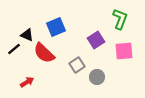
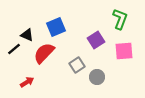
red semicircle: rotated 90 degrees clockwise
